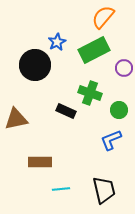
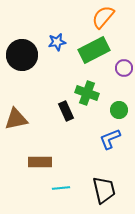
blue star: rotated 18 degrees clockwise
black circle: moved 13 px left, 10 px up
green cross: moved 3 px left
black rectangle: rotated 42 degrees clockwise
blue L-shape: moved 1 px left, 1 px up
cyan line: moved 1 px up
